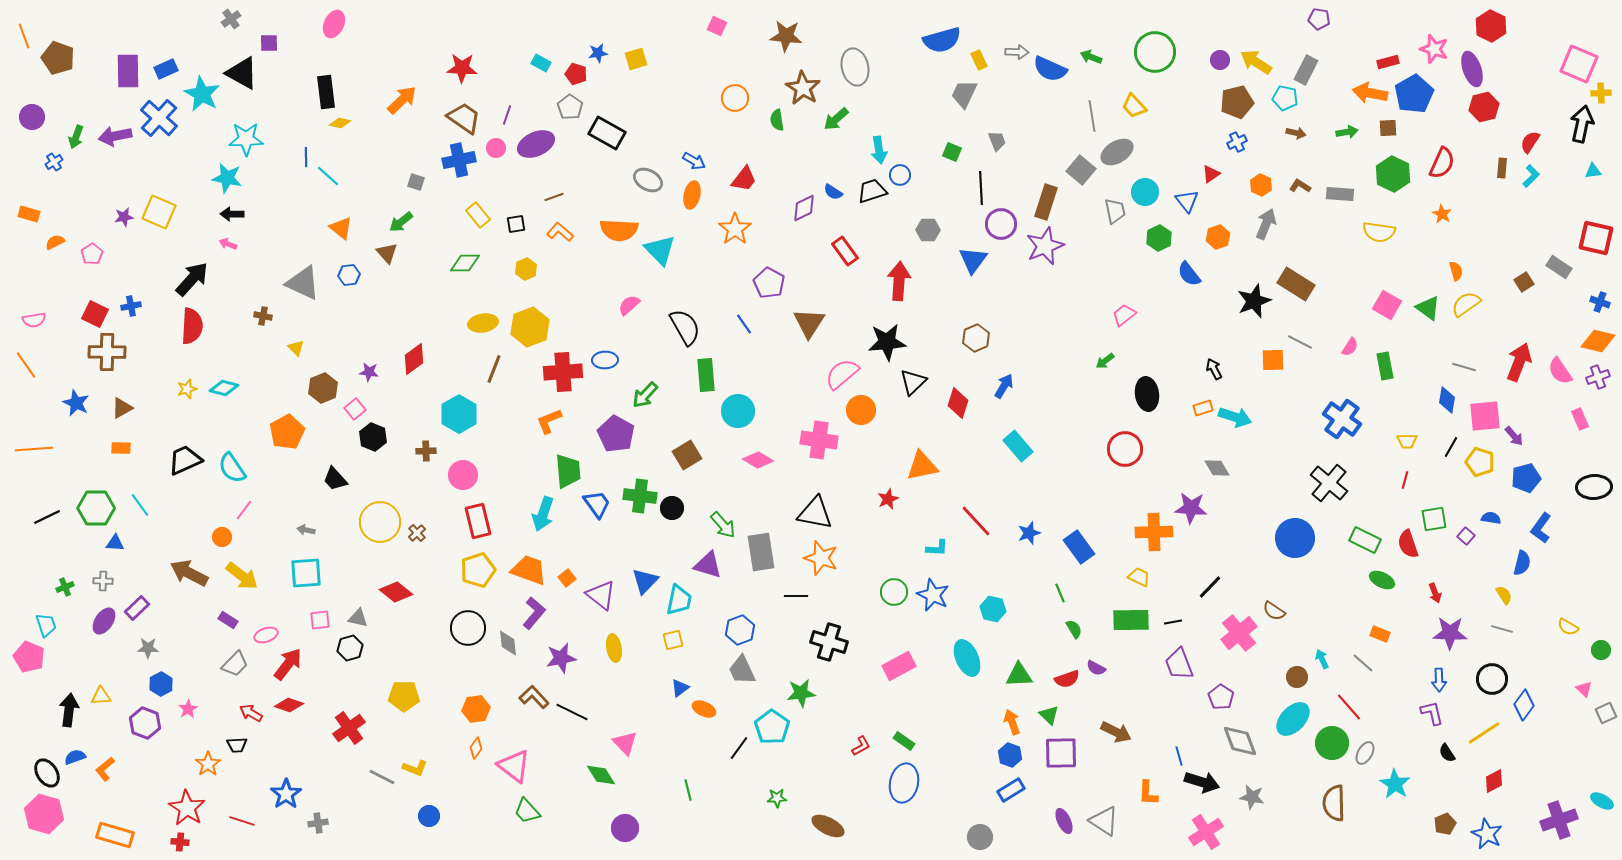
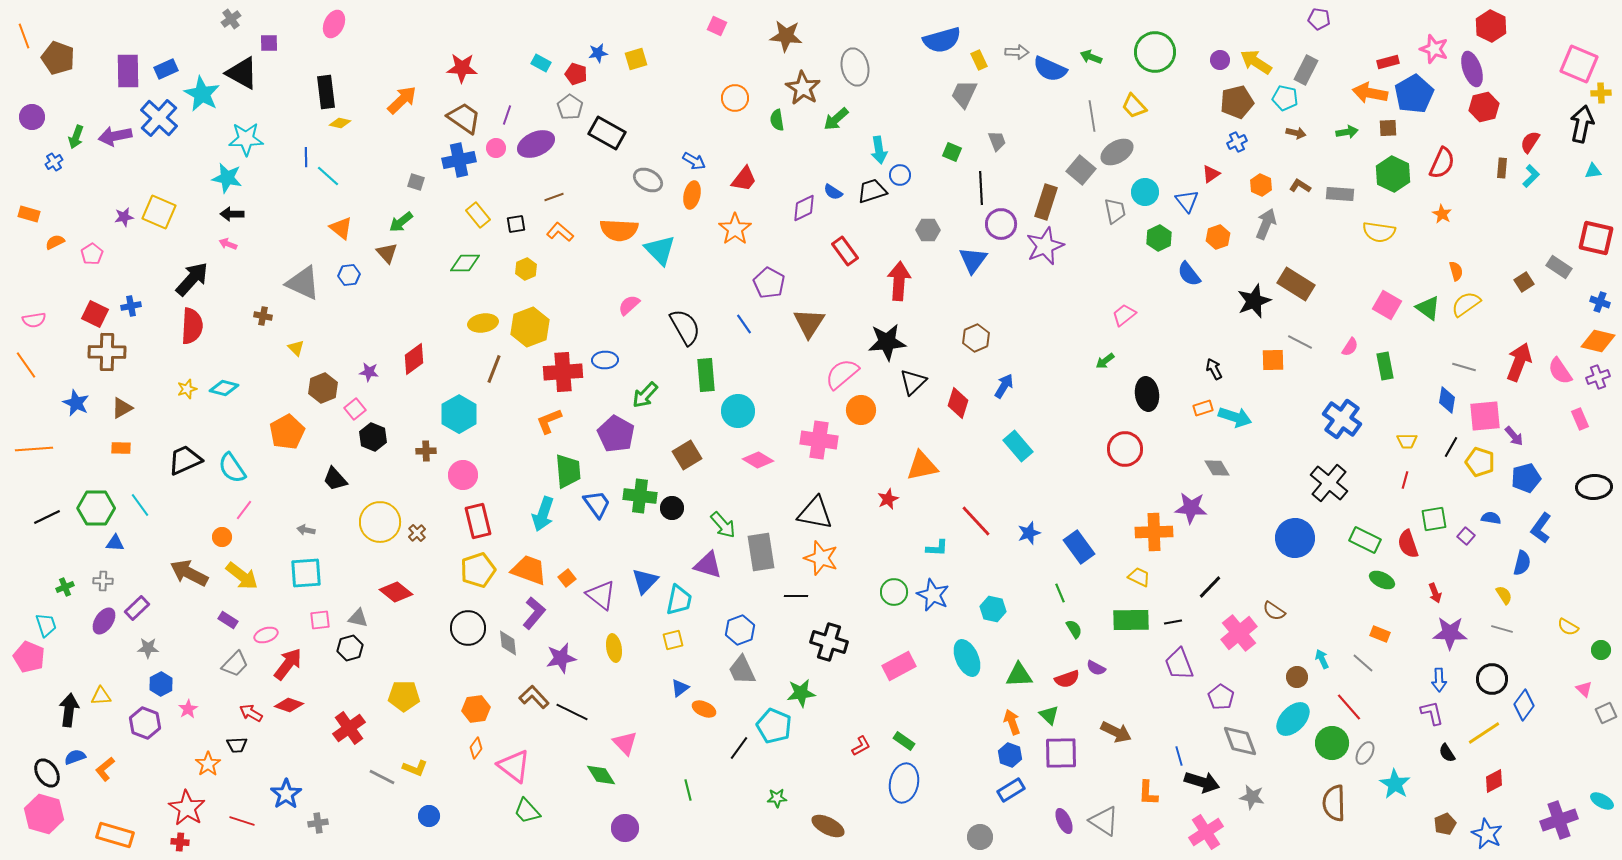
cyan pentagon at (772, 727): moved 2 px right, 1 px up; rotated 12 degrees counterclockwise
